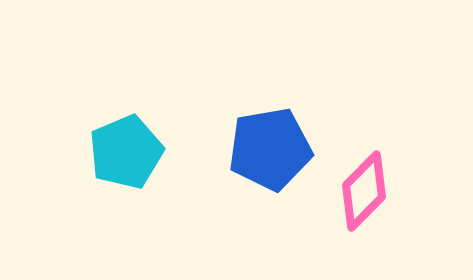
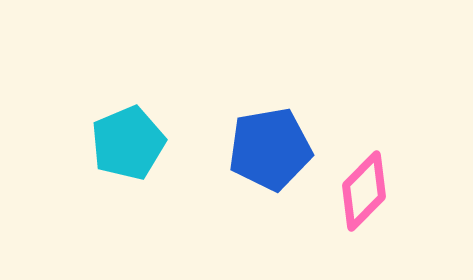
cyan pentagon: moved 2 px right, 9 px up
